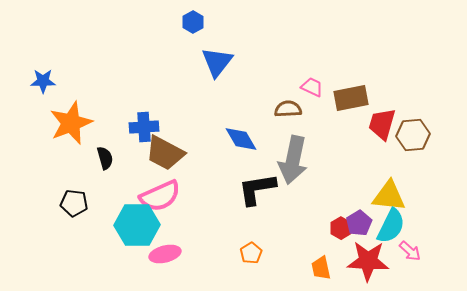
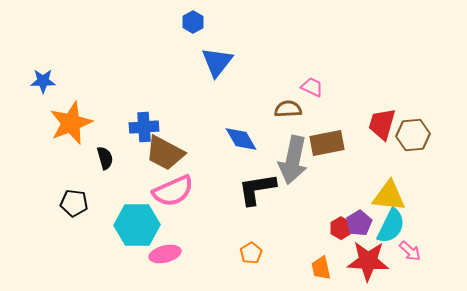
brown rectangle: moved 24 px left, 45 px down
pink semicircle: moved 13 px right, 5 px up
